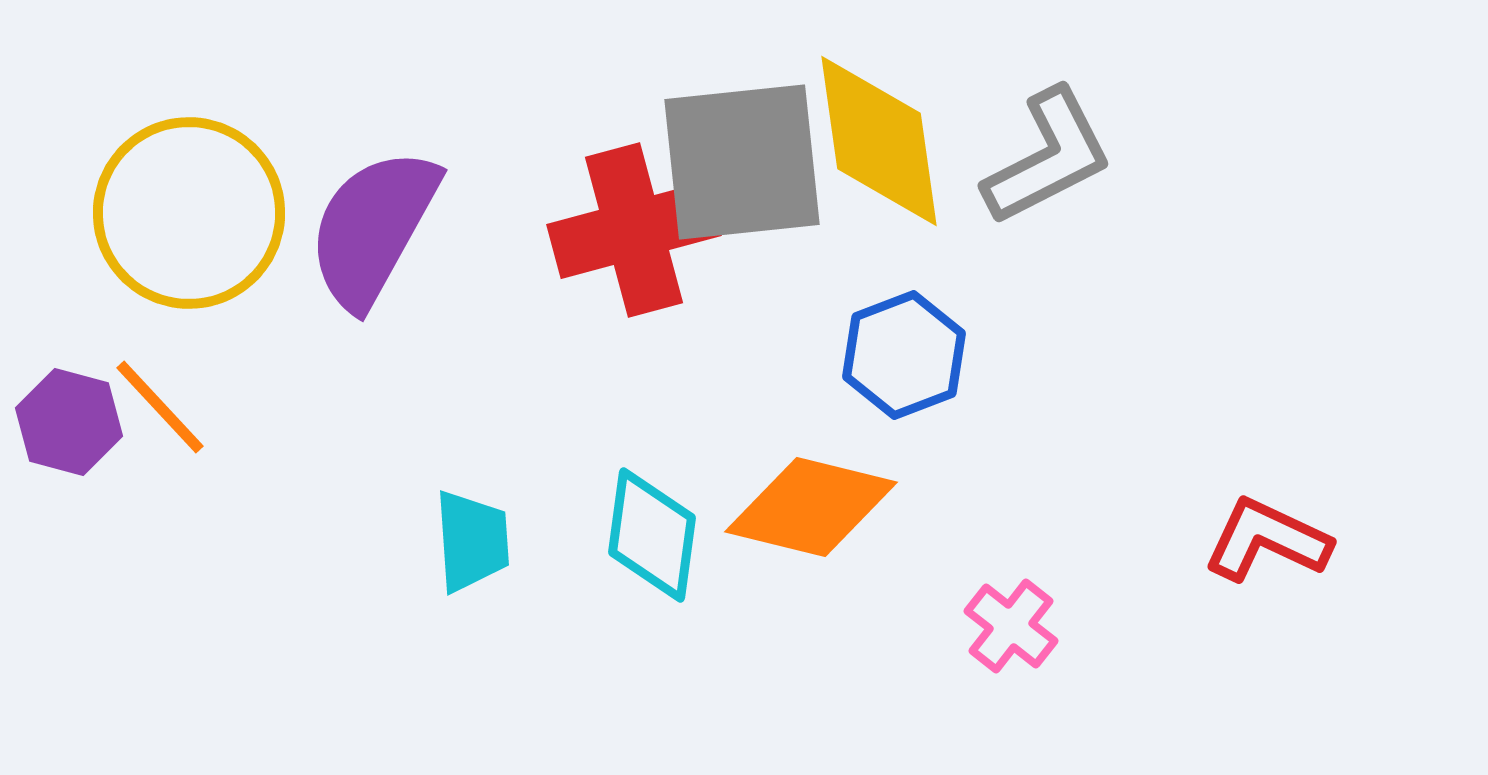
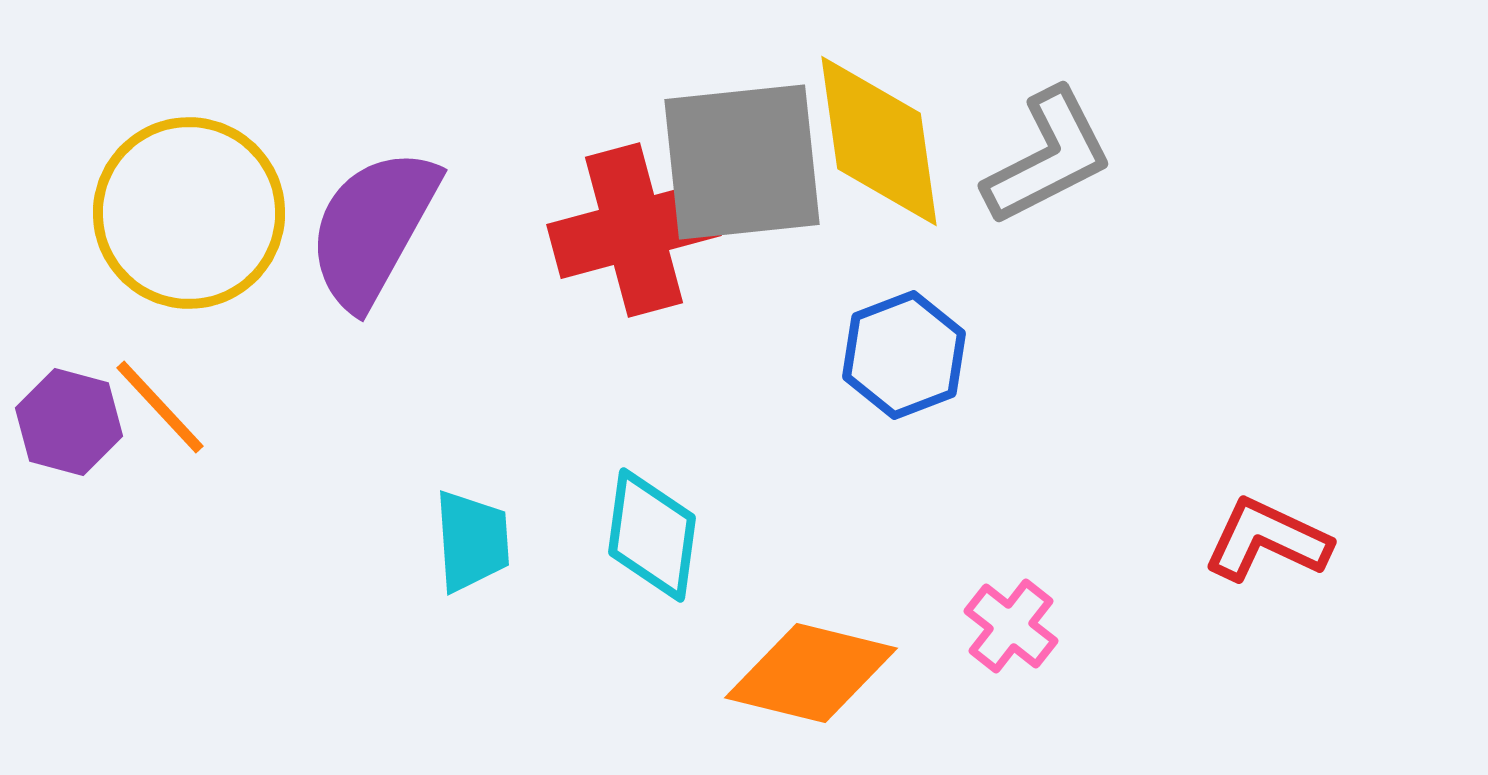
orange diamond: moved 166 px down
